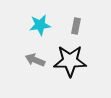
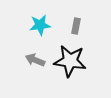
black star: rotated 8 degrees clockwise
